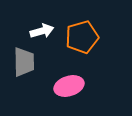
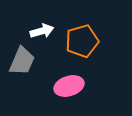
orange pentagon: moved 4 px down
gray trapezoid: moved 2 px left, 1 px up; rotated 24 degrees clockwise
